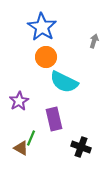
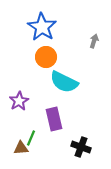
brown triangle: rotated 35 degrees counterclockwise
